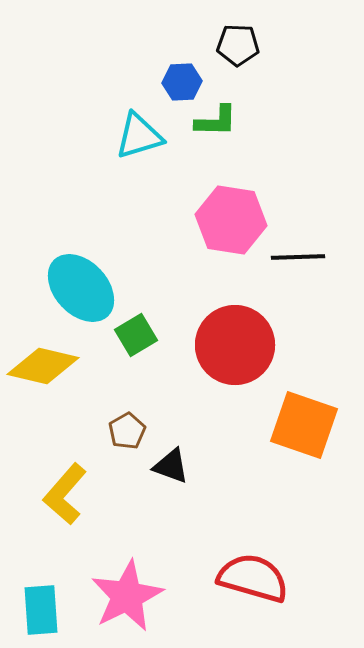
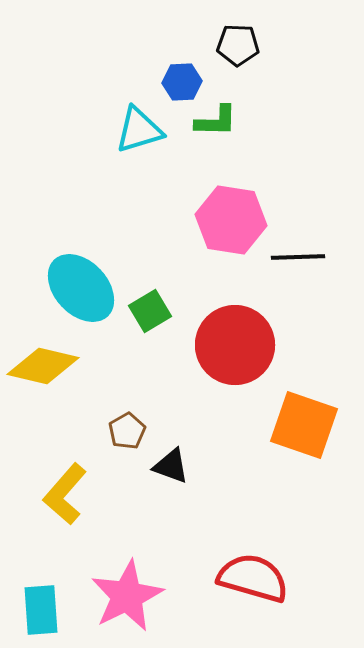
cyan triangle: moved 6 px up
green square: moved 14 px right, 24 px up
